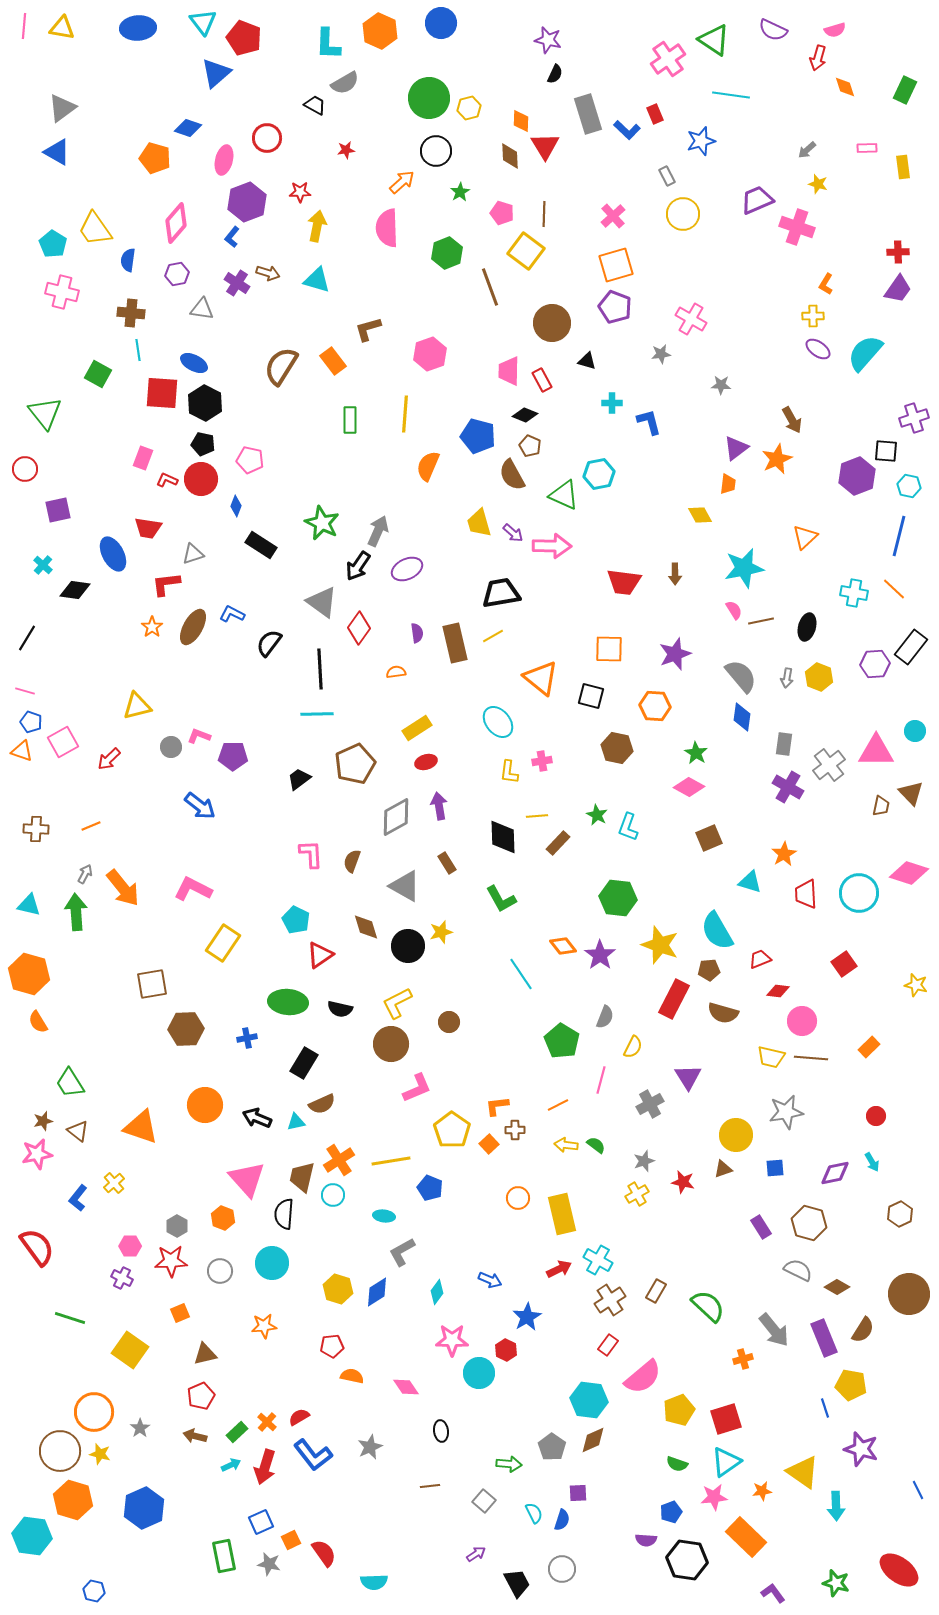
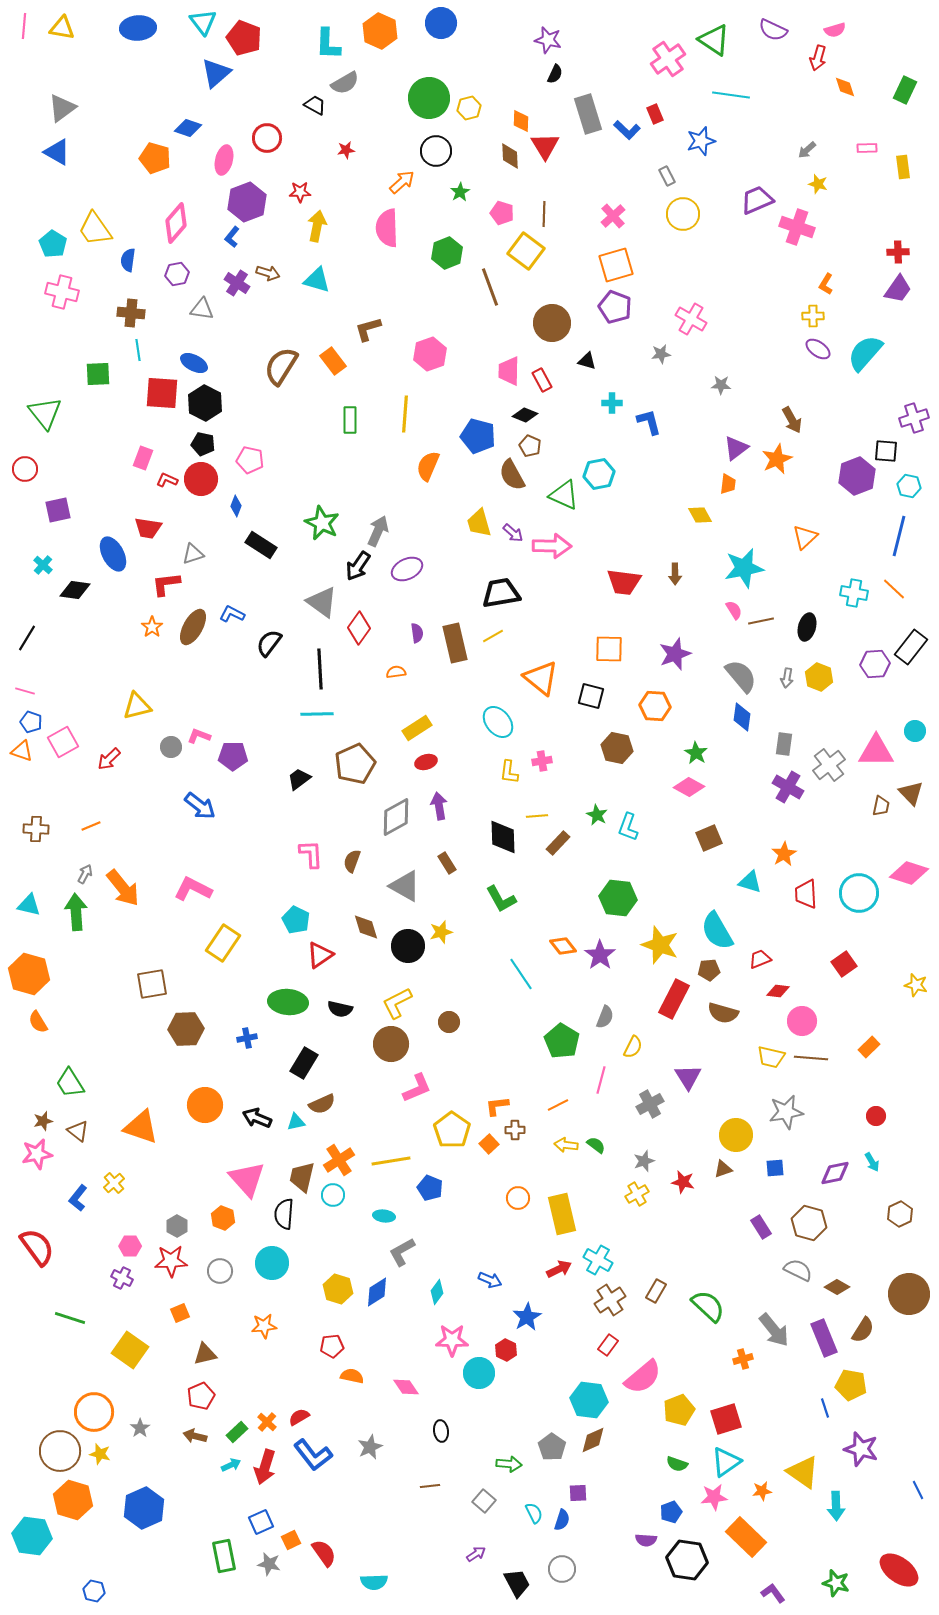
green square at (98, 374): rotated 32 degrees counterclockwise
